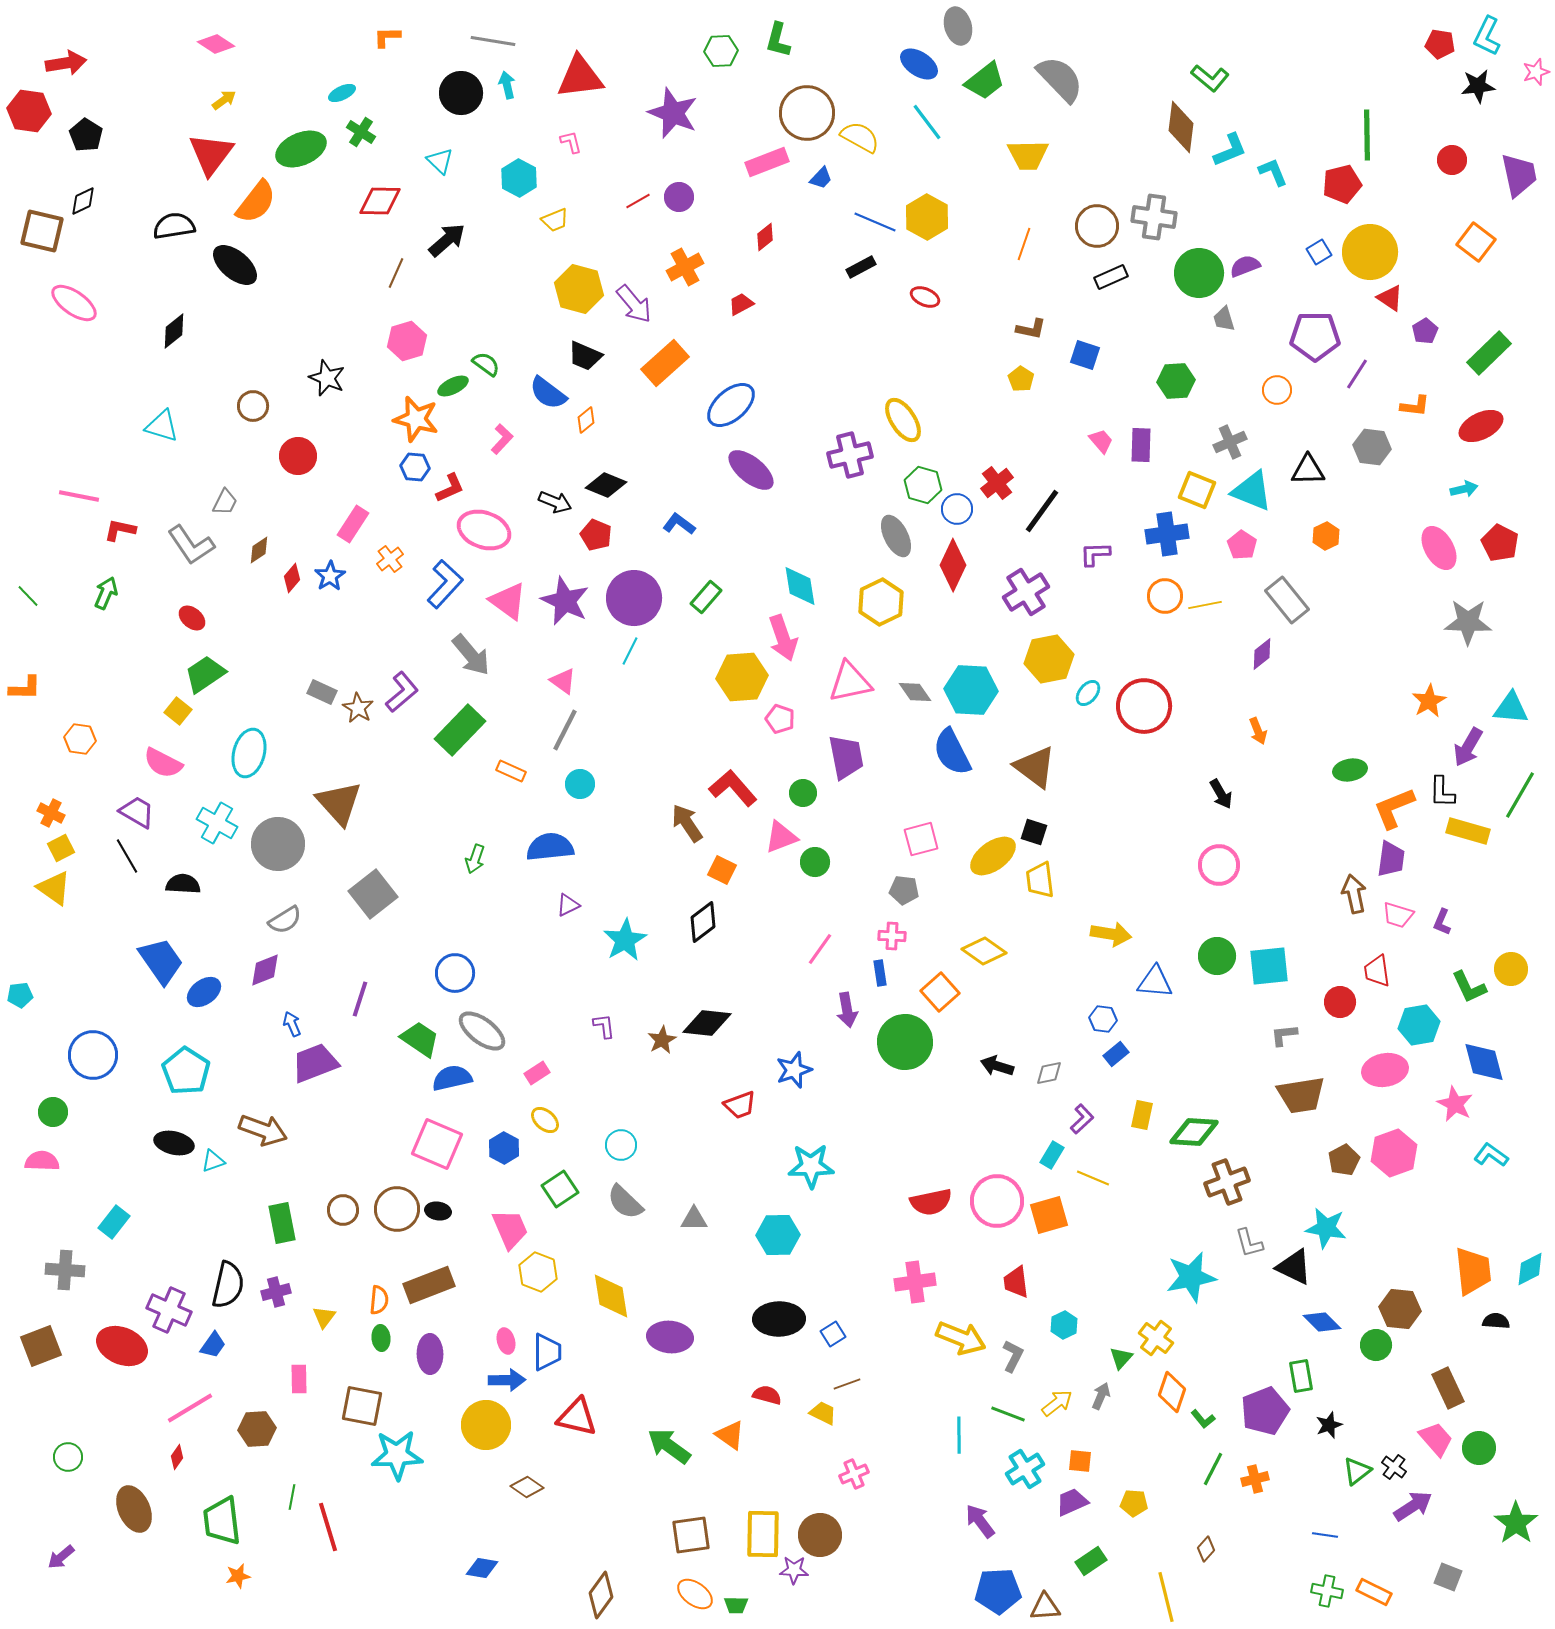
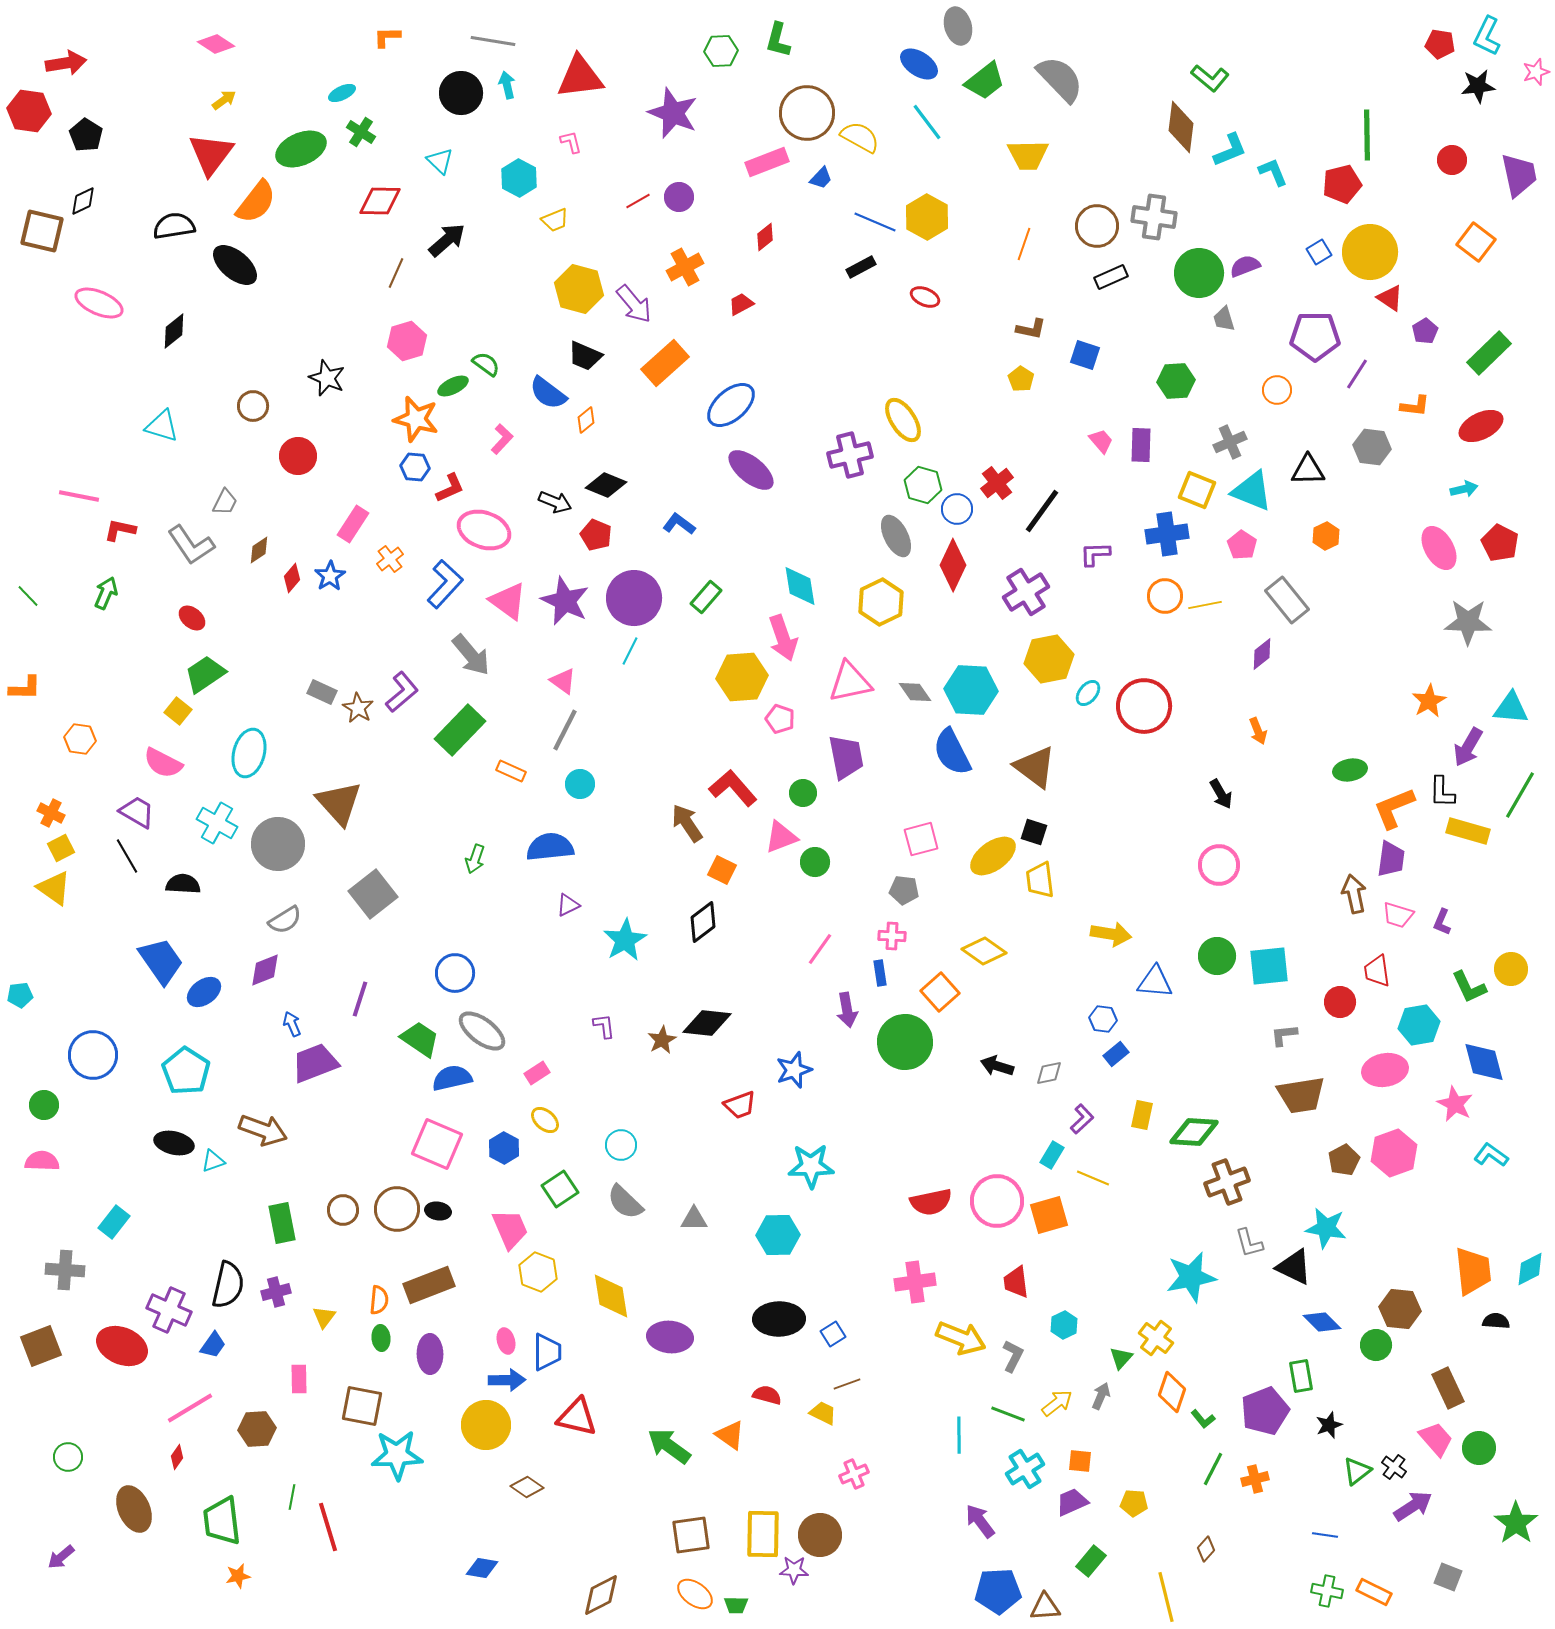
pink ellipse at (74, 303): moved 25 px right; rotated 12 degrees counterclockwise
green circle at (53, 1112): moved 9 px left, 7 px up
green rectangle at (1091, 1561): rotated 16 degrees counterclockwise
brown diamond at (601, 1595): rotated 27 degrees clockwise
